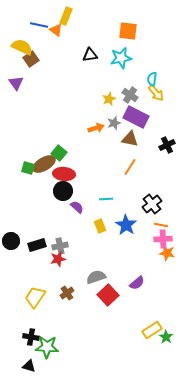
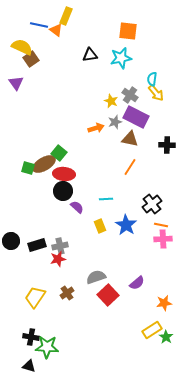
yellow star at (109, 99): moved 2 px right, 2 px down; rotated 24 degrees counterclockwise
gray star at (114, 123): moved 1 px right, 1 px up
black cross at (167, 145): rotated 28 degrees clockwise
orange star at (167, 253): moved 3 px left, 50 px down; rotated 21 degrees counterclockwise
